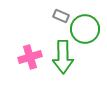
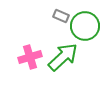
green circle: moved 3 px up
green arrow: rotated 132 degrees counterclockwise
